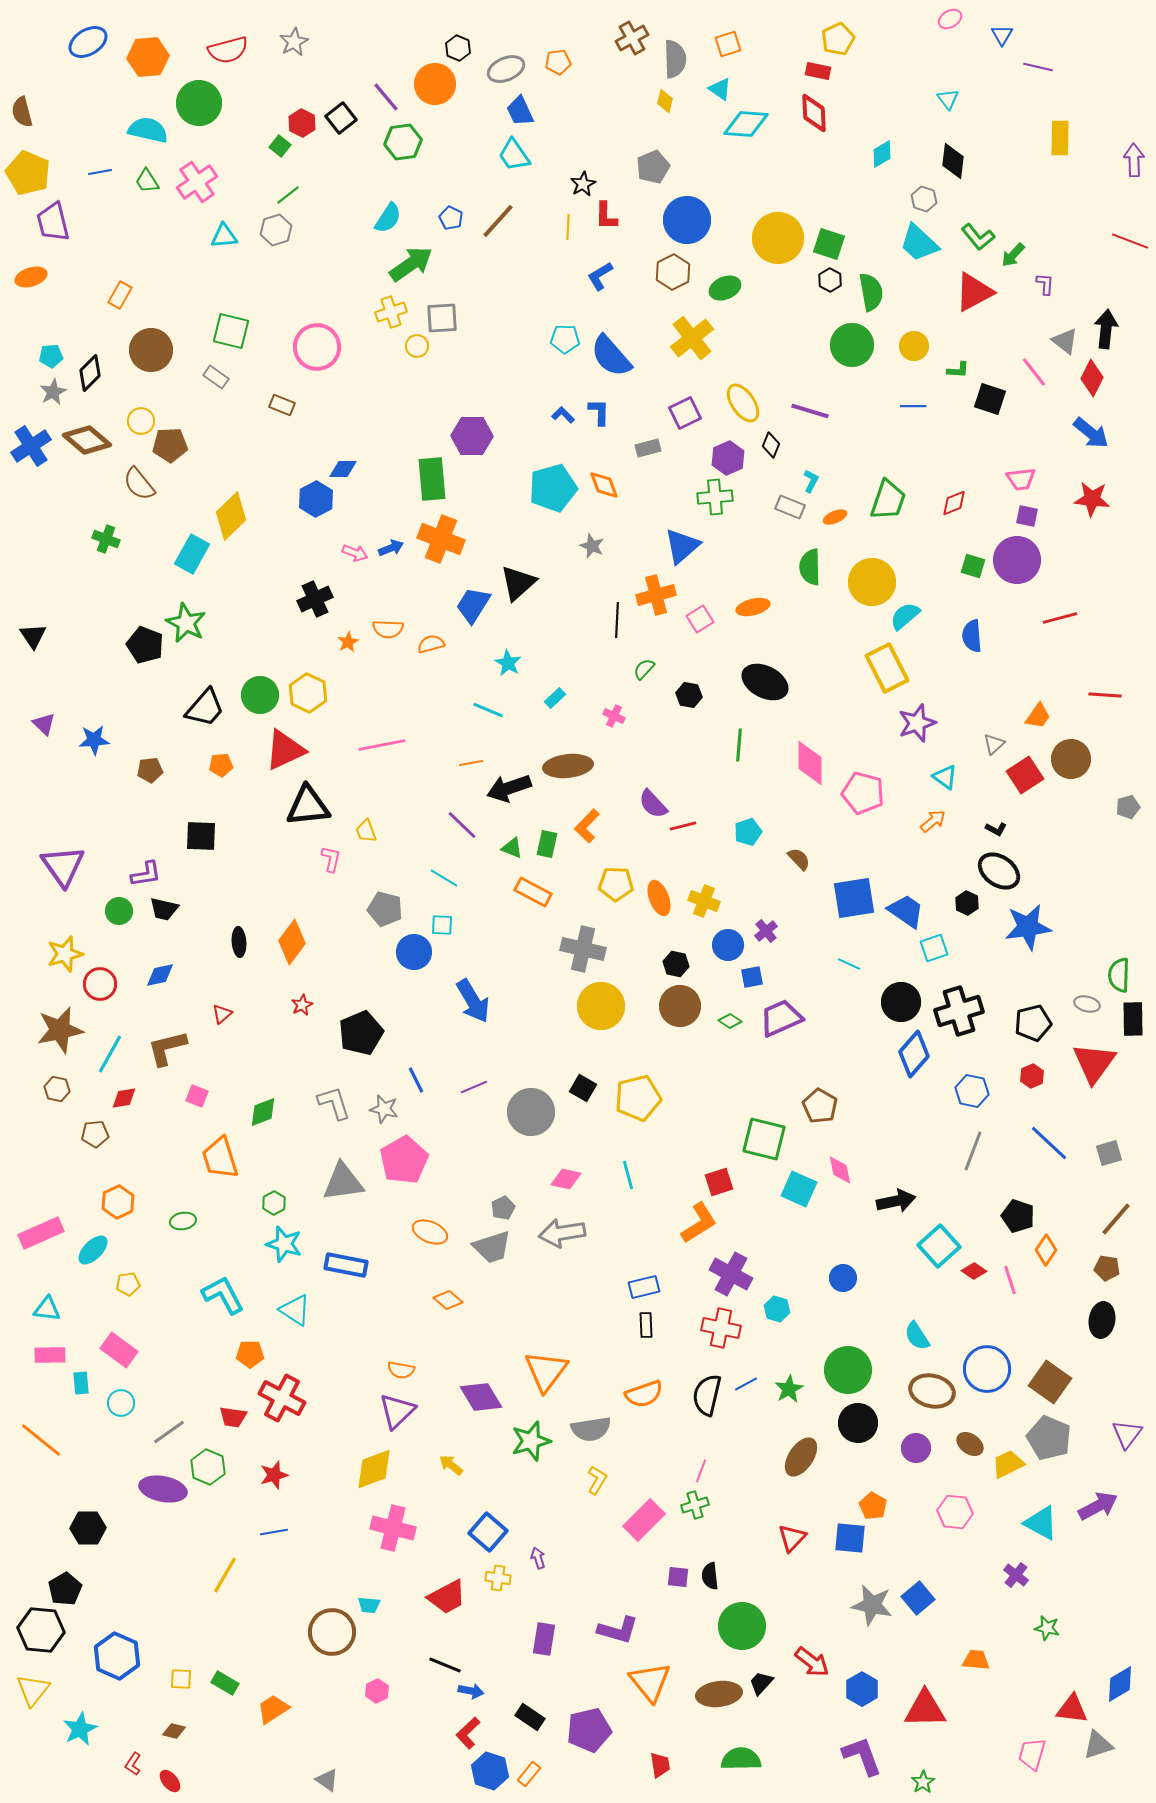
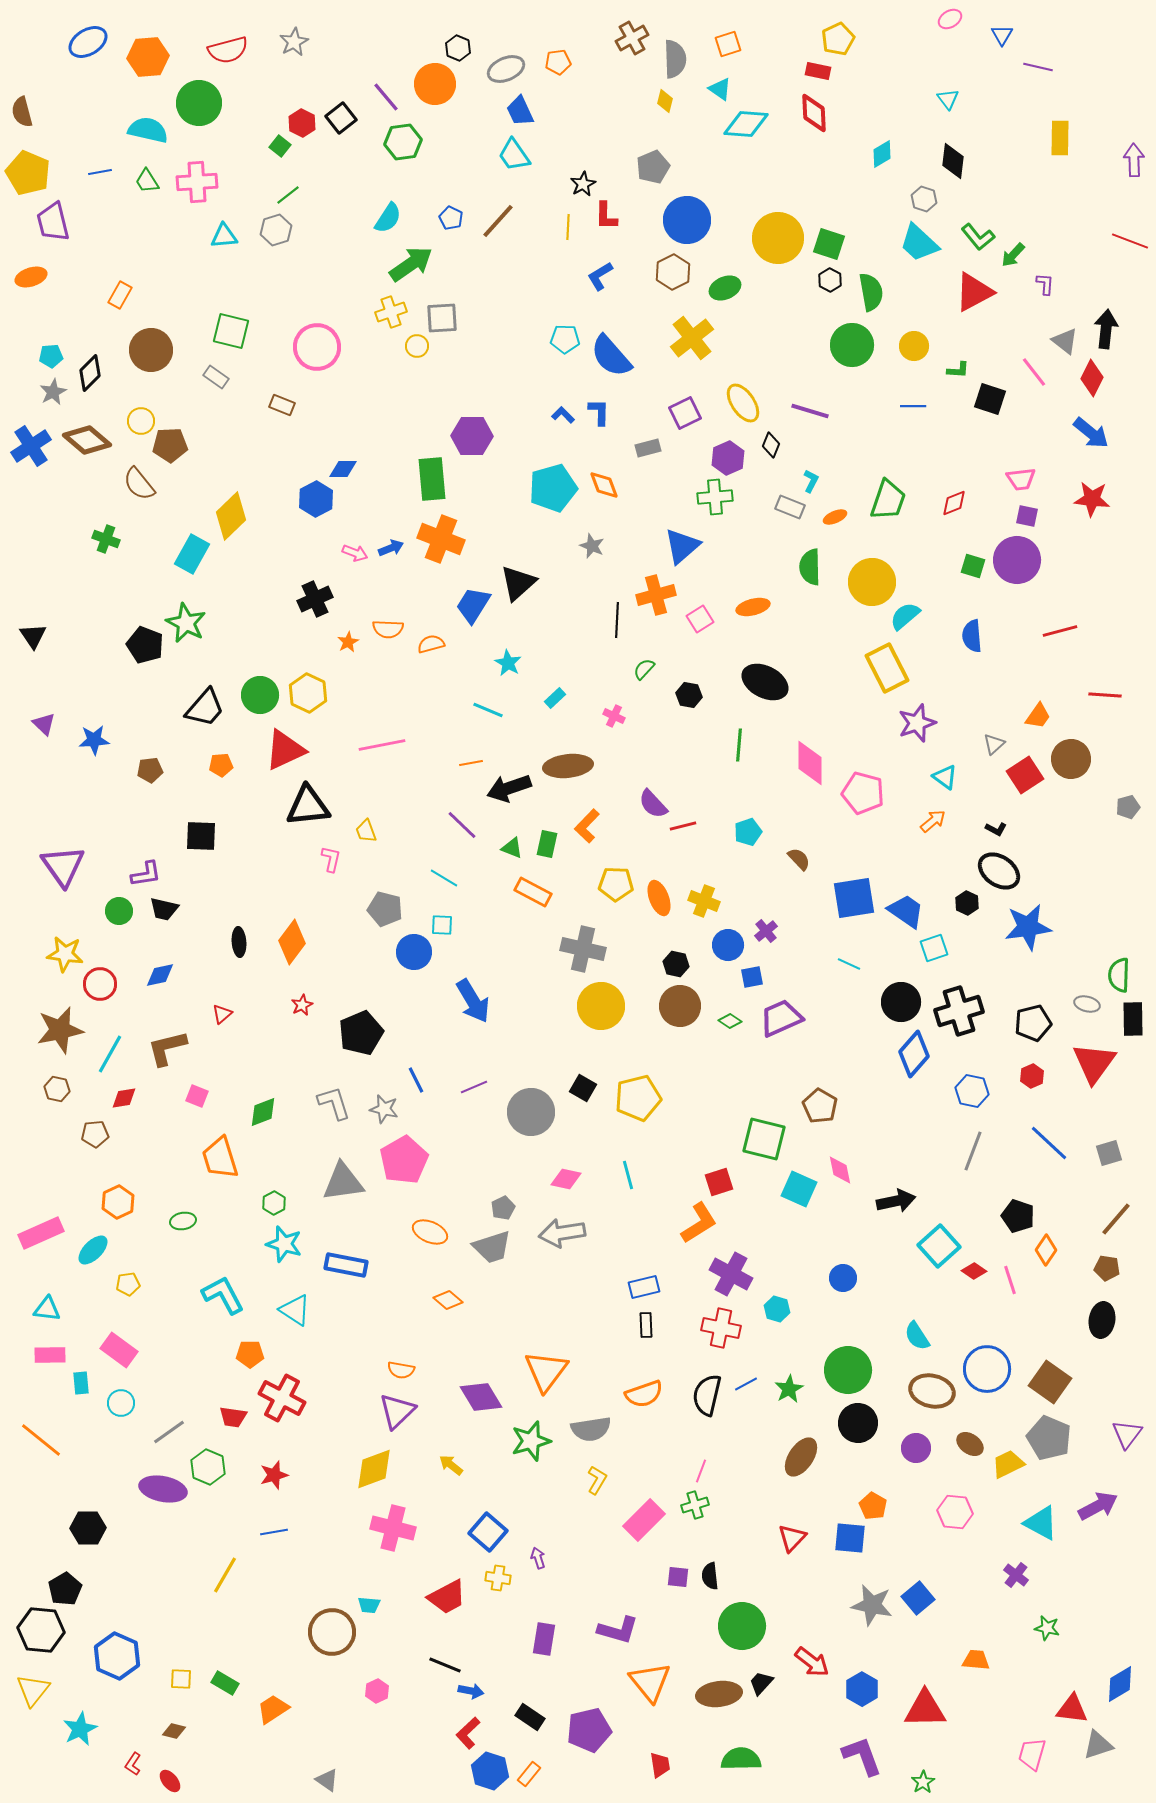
pink cross at (197, 182): rotated 30 degrees clockwise
red line at (1060, 618): moved 13 px down
yellow star at (65, 954): rotated 24 degrees clockwise
